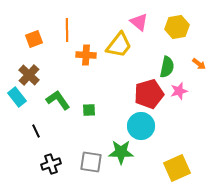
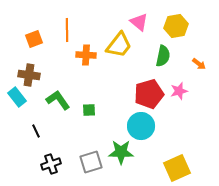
yellow hexagon: moved 1 px left, 1 px up
green semicircle: moved 4 px left, 11 px up
brown cross: rotated 35 degrees counterclockwise
gray square: rotated 25 degrees counterclockwise
